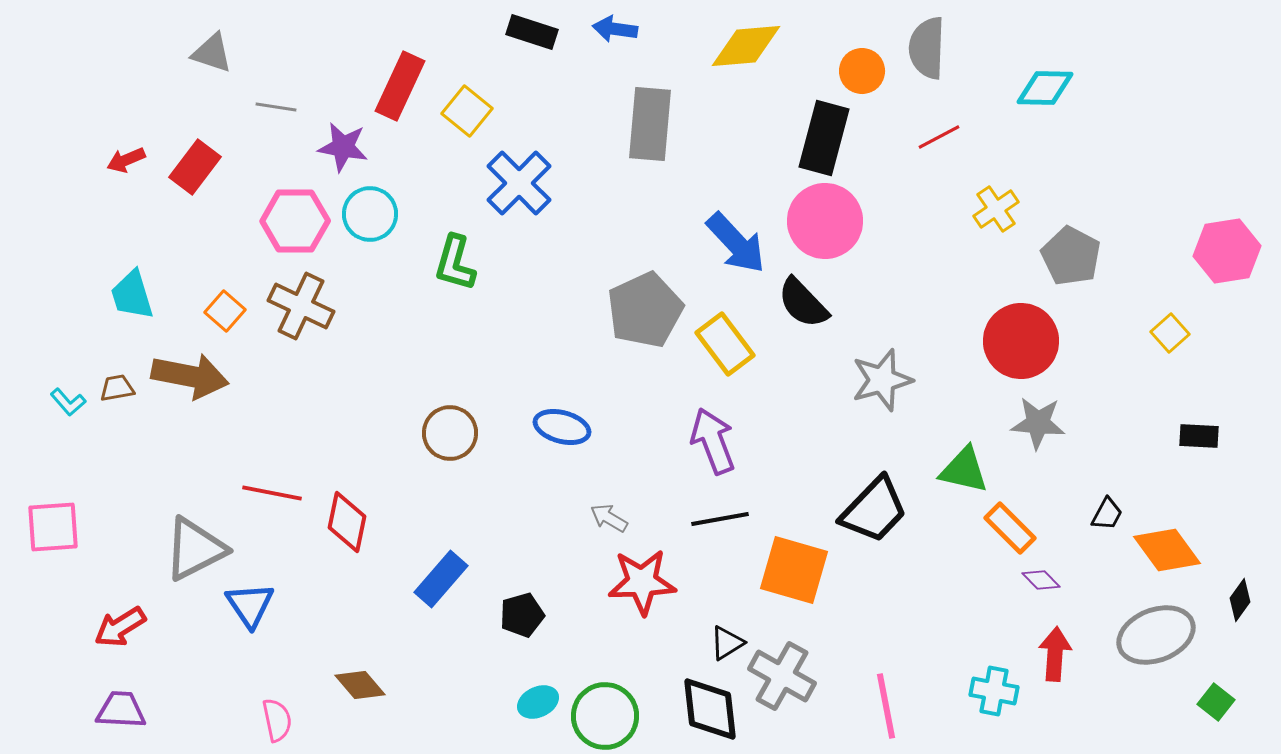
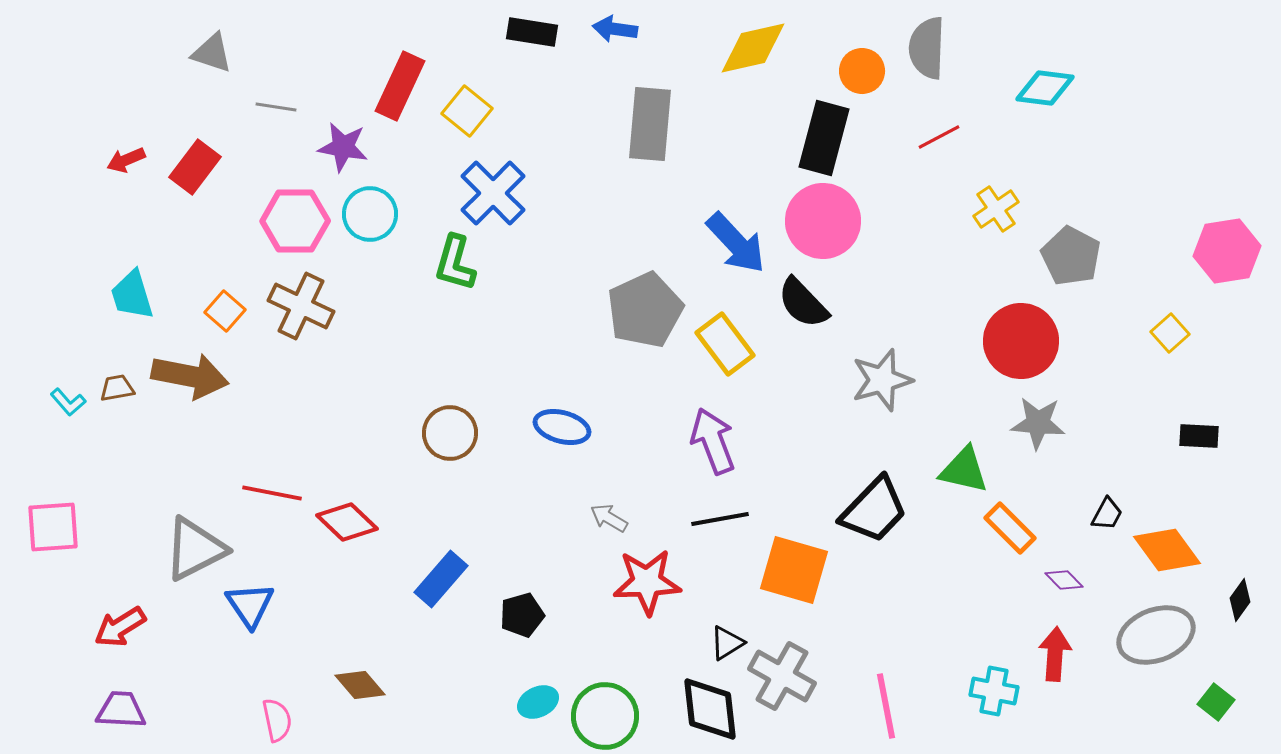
black rectangle at (532, 32): rotated 9 degrees counterclockwise
yellow diamond at (746, 46): moved 7 px right, 2 px down; rotated 8 degrees counterclockwise
cyan diamond at (1045, 88): rotated 6 degrees clockwise
blue cross at (519, 183): moved 26 px left, 10 px down
pink circle at (825, 221): moved 2 px left
red diamond at (347, 522): rotated 58 degrees counterclockwise
purple diamond at (1041, 580): moved 23 px right
red star at (642, 582): moved 5 px right
